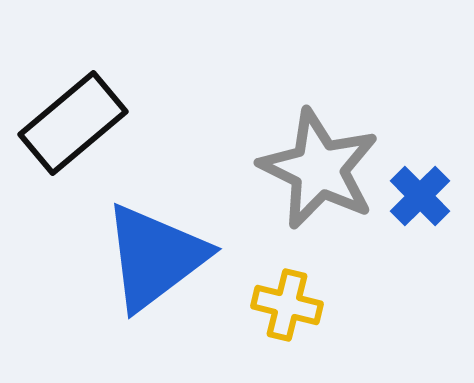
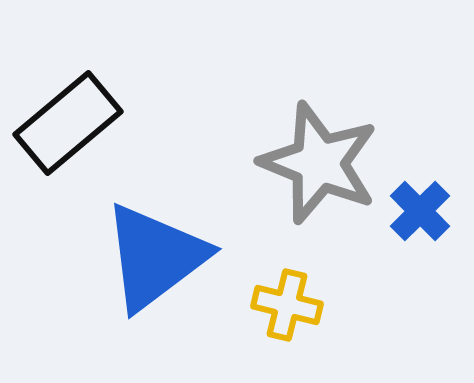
black rectangle: moved 5 px left
gray star: moved 6 px up; rotated 4 degrees counterclockwise
blue cross: moved 15 px down
